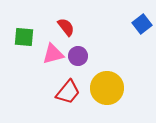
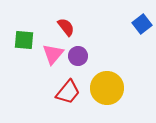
green square: moved 3 px down
pink triangle: rotated 35 degrees counterclockwise
